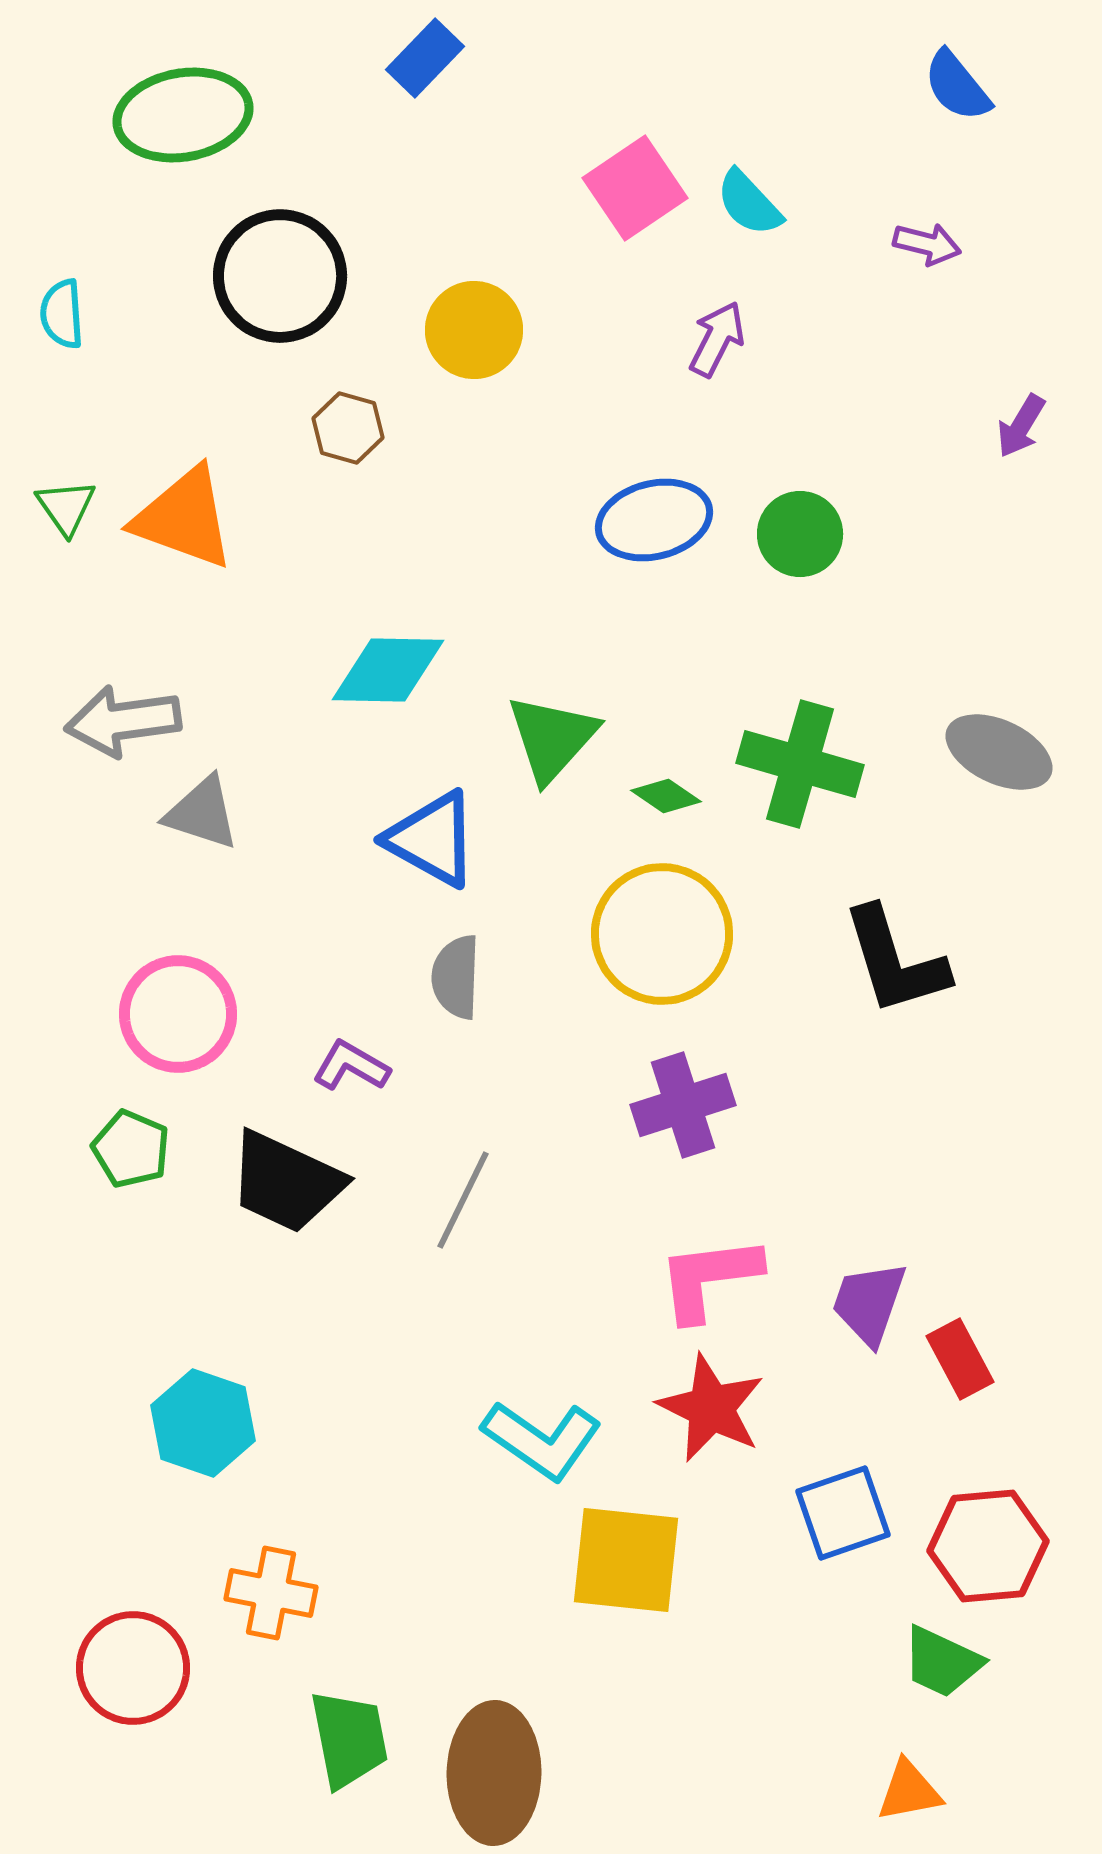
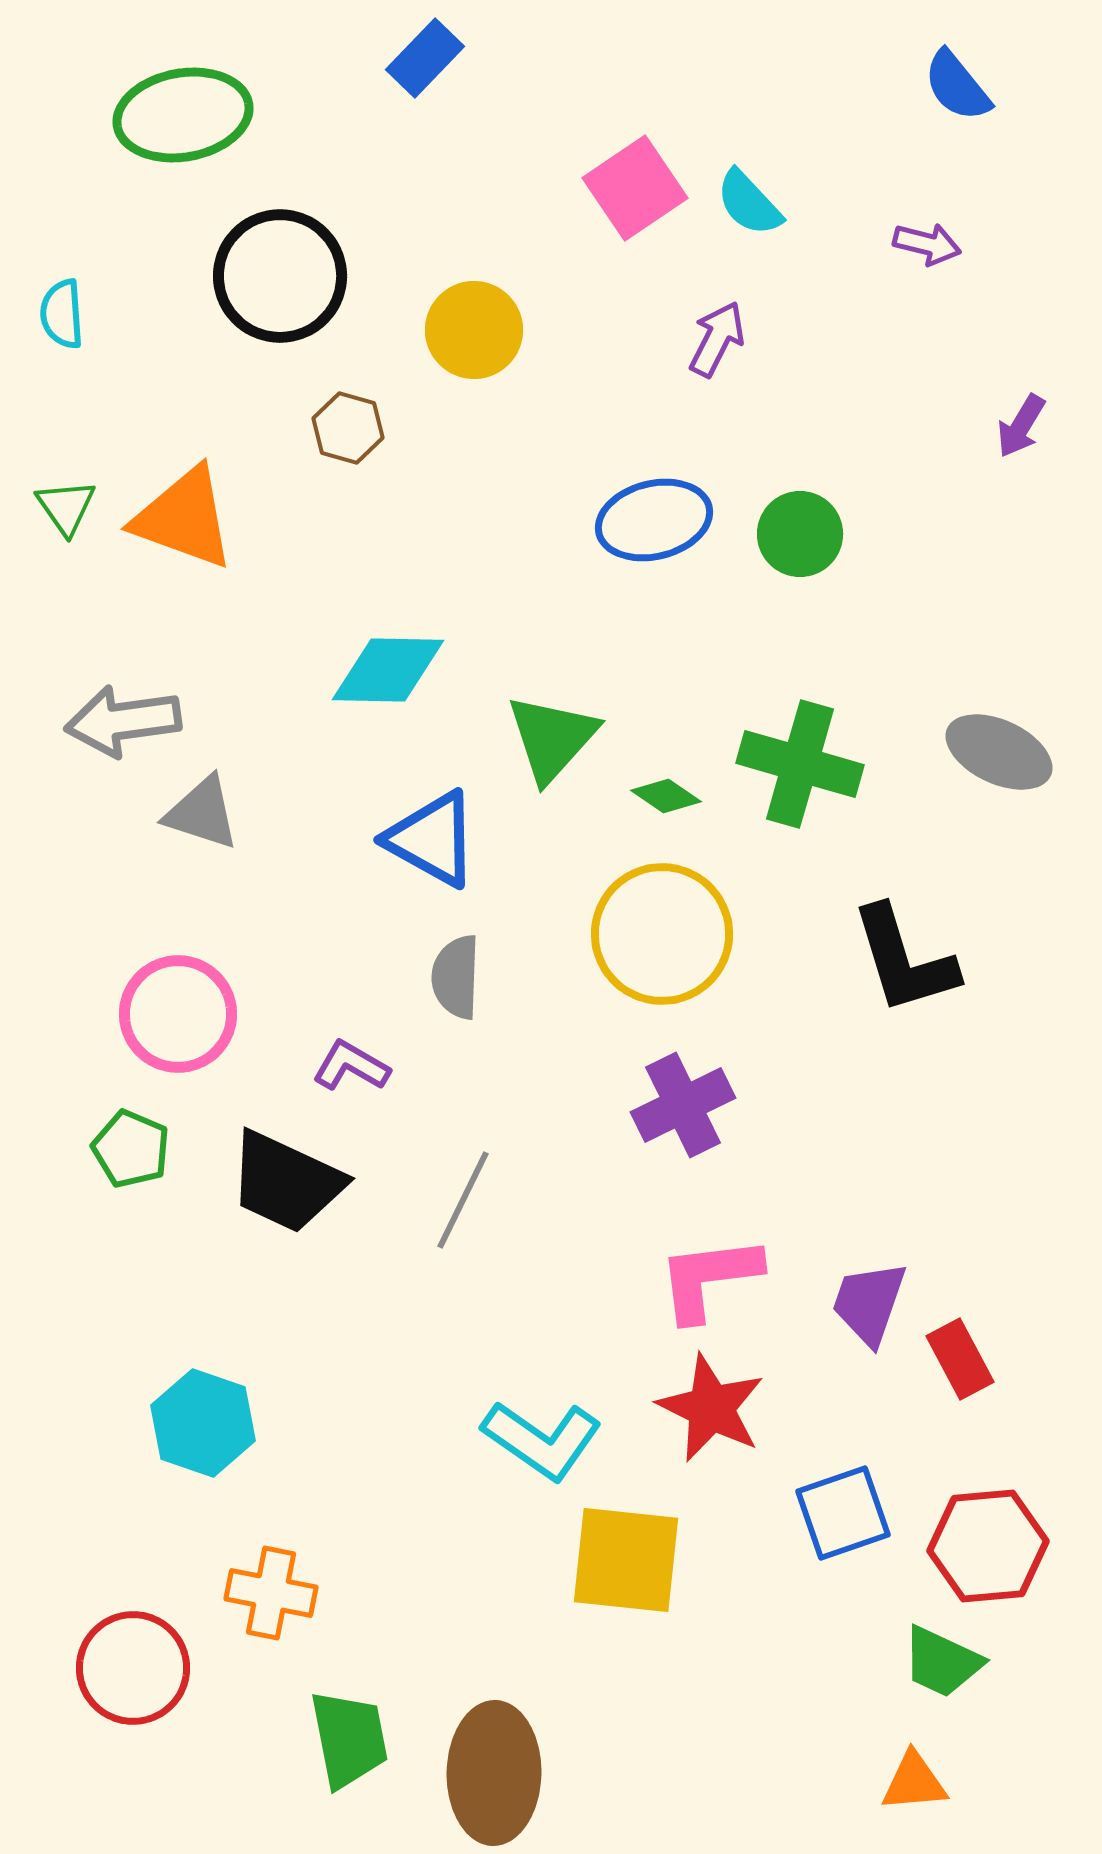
black L-shape at (895, 961): moved 9 px right, 1 px up
purple cross at (683, 1105): rotated 8 degrees counterclockwise
orange triangle at (909, 1791): moved 5 px right, 9 px up; rotated 6 degrees clockwise
